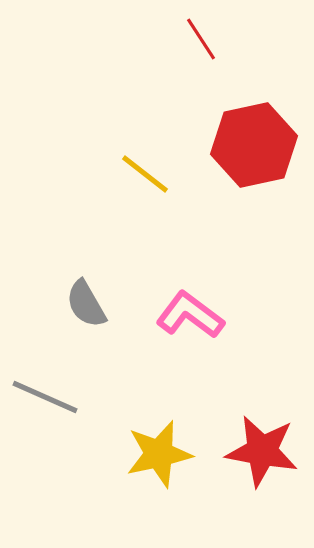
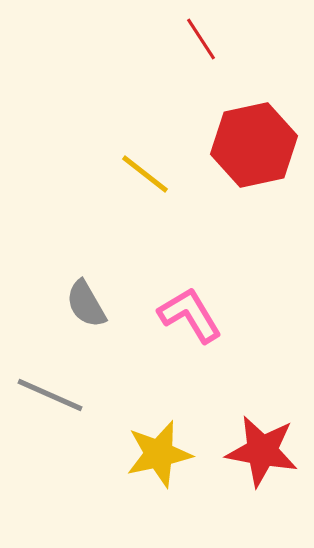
pink L-shape: rotated 22 degrees clockwise
gray line: moved 5 px right, 2 px up
